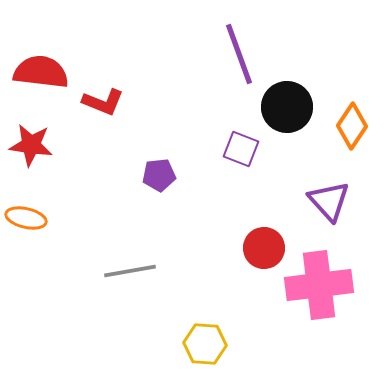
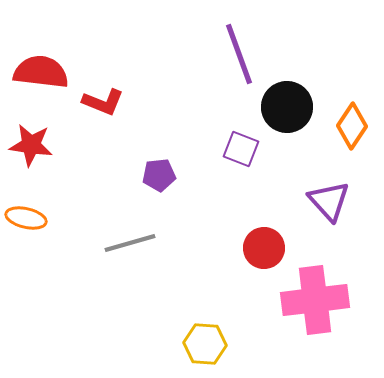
gray line: moved 28 px up; rotated 6 degrees counterclockwise
pink cross: moved 4 px left, 15 px down
